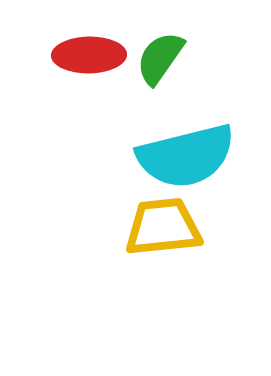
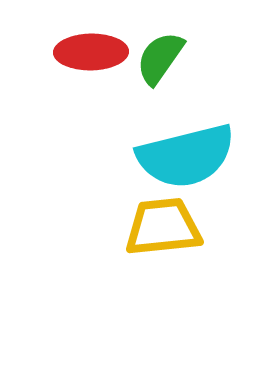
red ellipse: moved 2 px right, 3 px up
